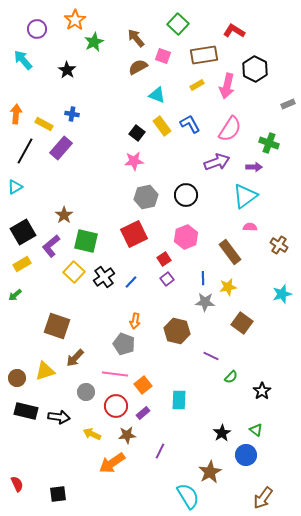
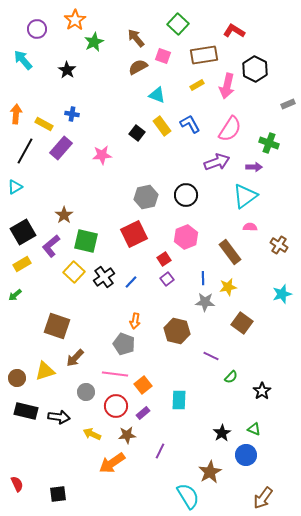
pink star at (134, 161): moved 32 px left, 6 px up
green triangle at (256, 430): moved 2 px left, 1 px up; rotated 16 degrees counterclockwise
